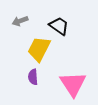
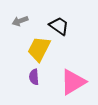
purple semicircle: moved 1 px right
pink triangle: moved 2 px up; rotated 32 degrees clockwise
